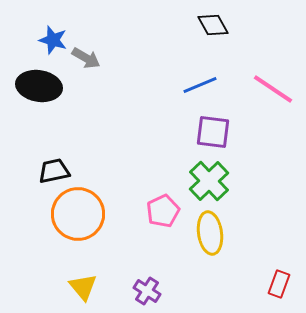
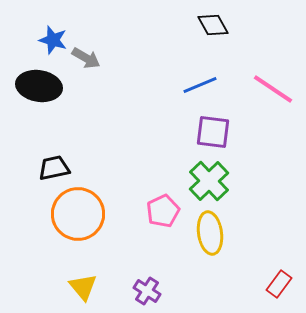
black trapezoid: moved 3 px up
red rectangle: rotated 16 degrees clockwise
